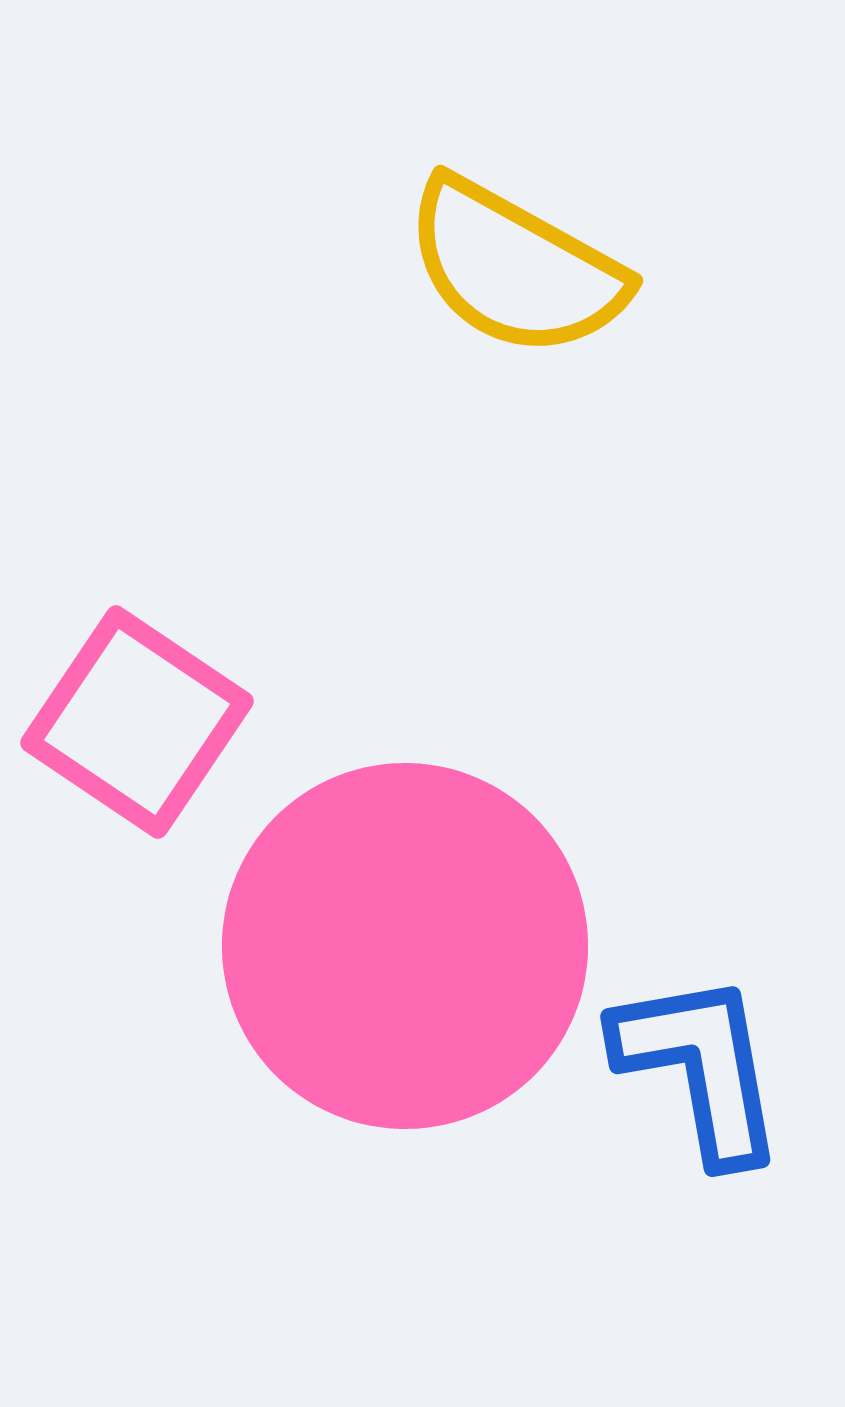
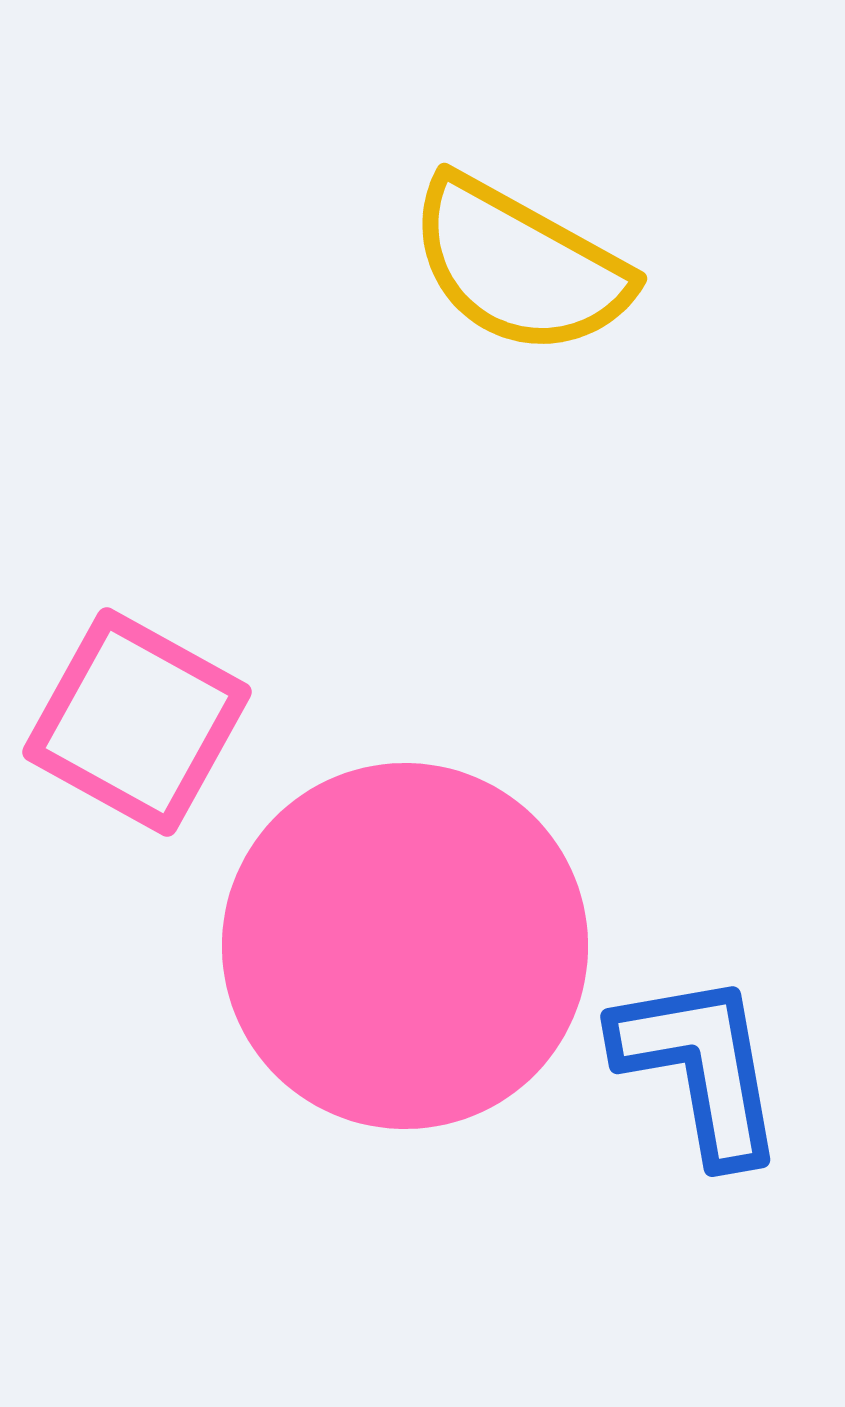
yellow semicircle: moved 4 px right, 2 px up
pink square: rotated 5 degrees counterclockwise
